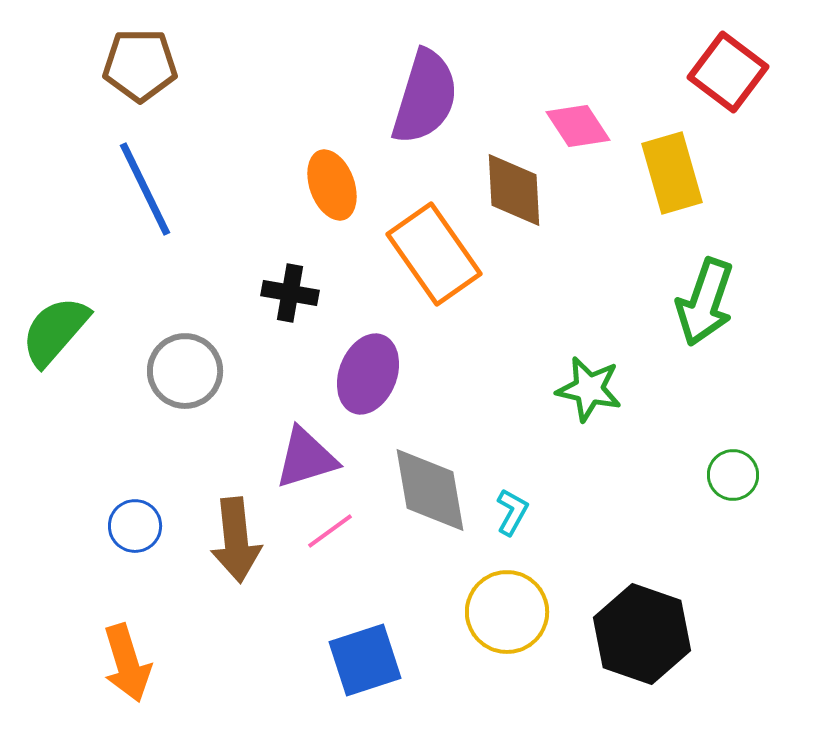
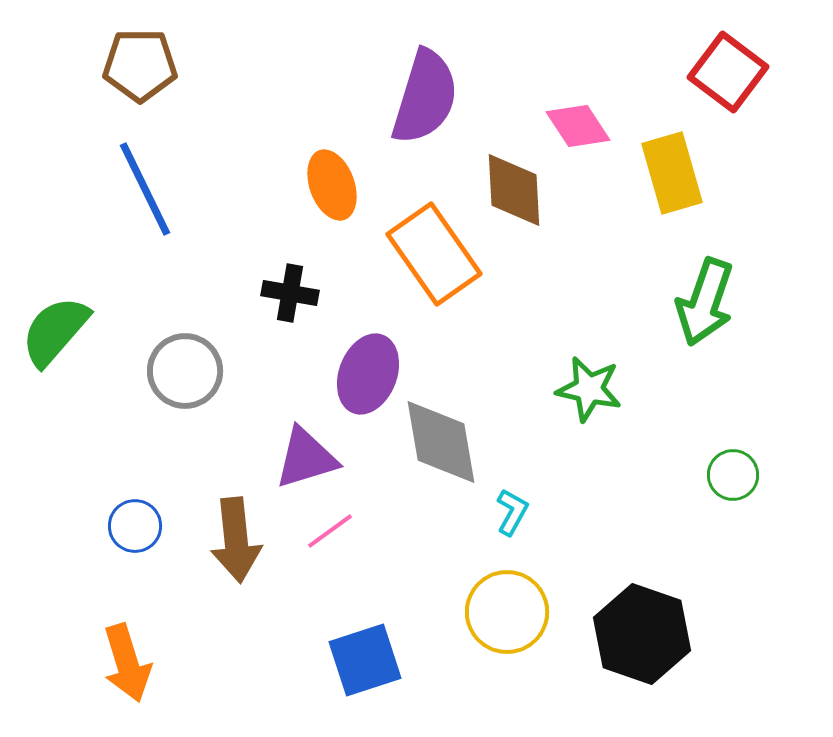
gray diamond: moved 11 px right, 48 px up
